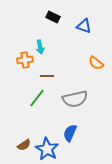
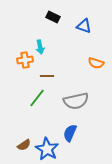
orange semicircle: rotated 21 degrees counterclockwise
gray semicircle: moved 1 px right, 2 px down
